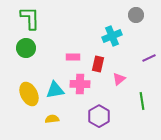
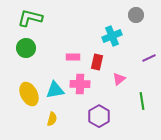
green L-shape: rotated 75 degrees counterclockwise
red rectangle: moved 1 px left, 2 px up
yellow semicircle: rotated 112 degrees clockwise
